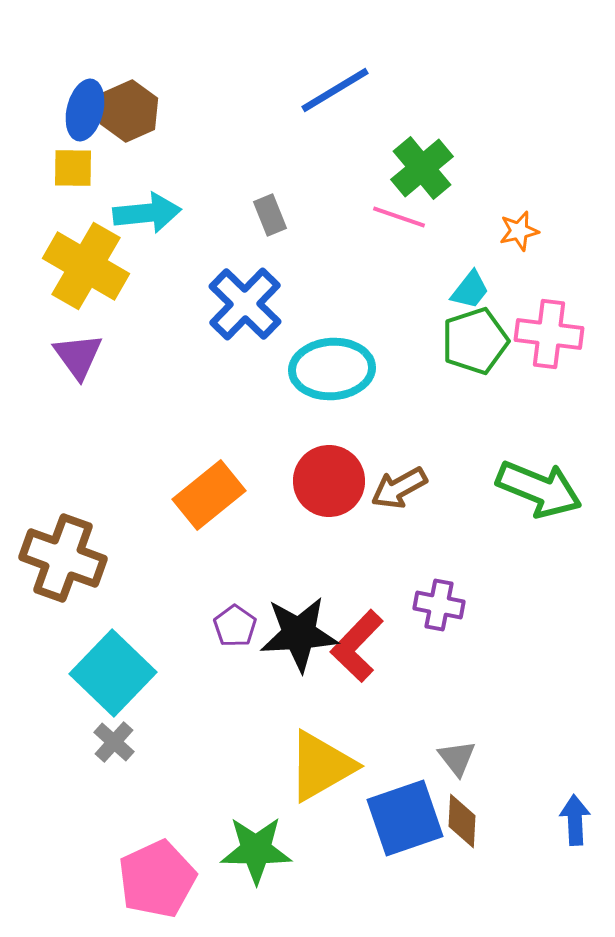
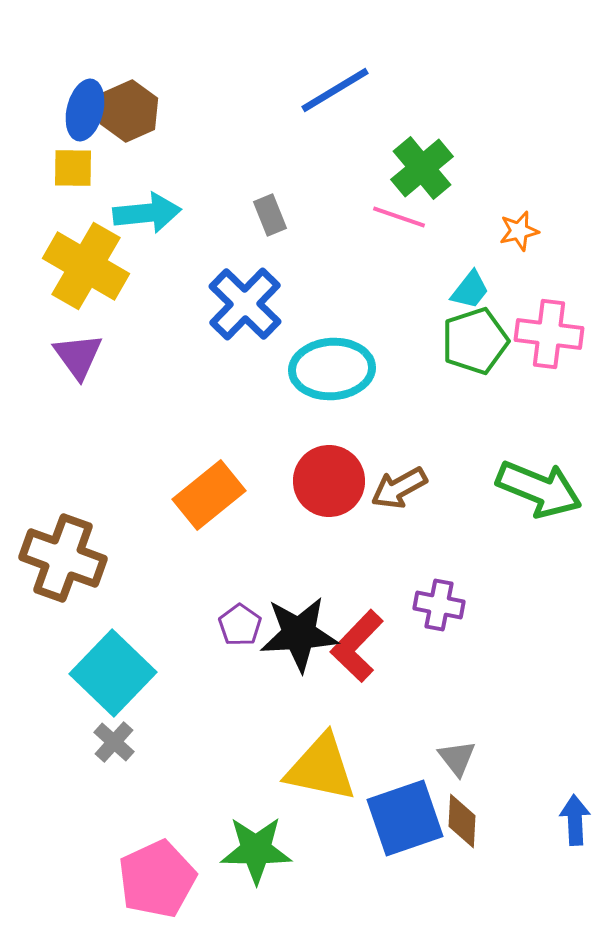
purple pentagon: moved 5 px right, 1 px up
yellow triangle: moved 2 px down; rotated 42 degrees clockwise
